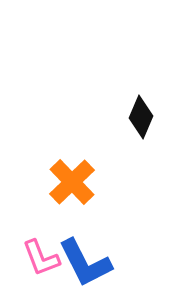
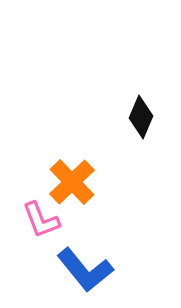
pink L-shape: moved 38 px up
blue L-shape: moved 7 px down; rotated 12 degrees counterclockwise
